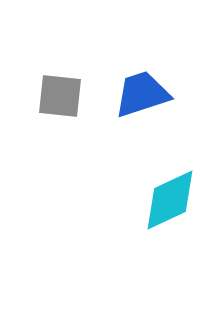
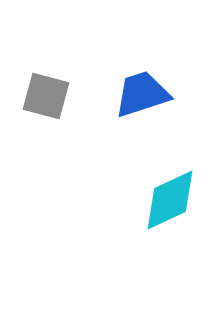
gray square: moved 14 px left; rotated 9 degrees clockwise
